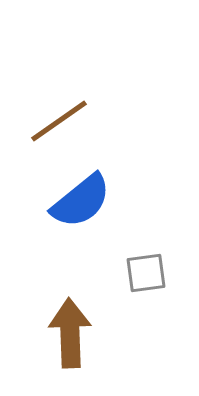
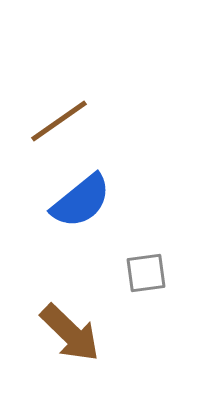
brown arrow: rotated 136 degrees clockwise
